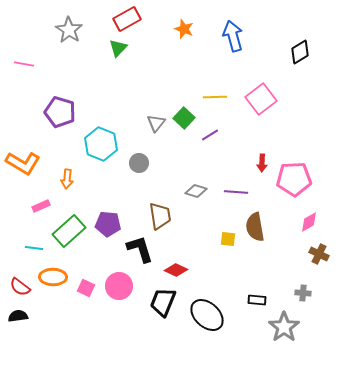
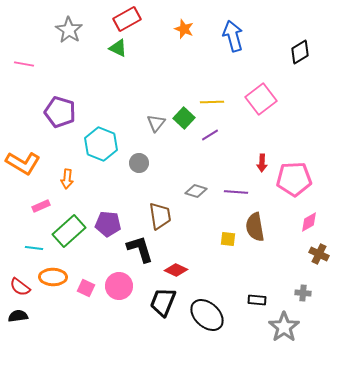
green triangle at (118, 48): rotated 48 degrees counterclockwise
yellow line at (215, 97): moved 3 px left, 5 px down
